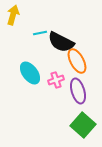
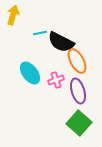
green square: moved 4 px left, 2 px up
